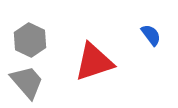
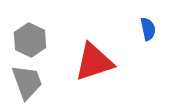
blue semicircle: moved 3 px left, 6 px up; rotated 25 degrees clockwise
gray trapezoid: rotated 21 degrees clockwise
